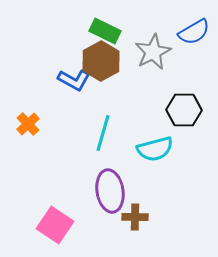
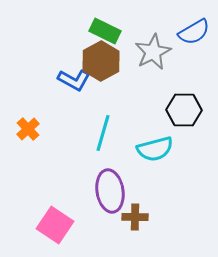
orange cross: moved 5 px down
